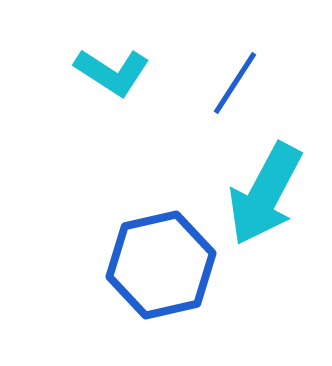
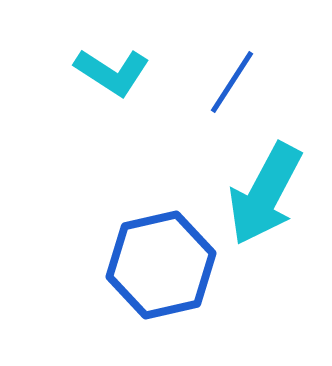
blue line: moved 3 px left, 1 px up
